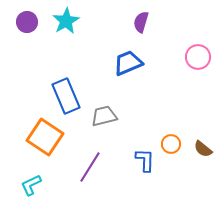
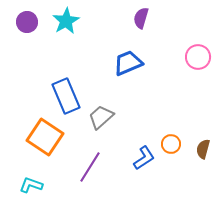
purple semicircle: moved 4 px up
gray trapezoid: moved 3 px left, 1 px down; rotated 28 degrees counterclockwise
brown semicircle: rotated 66 degrees clockwise
blue L-shape: moved 1 px left, 2 px up; rotated 55 degrees clockwise
cyan L-shape: rotated 45 degrees clockwise
